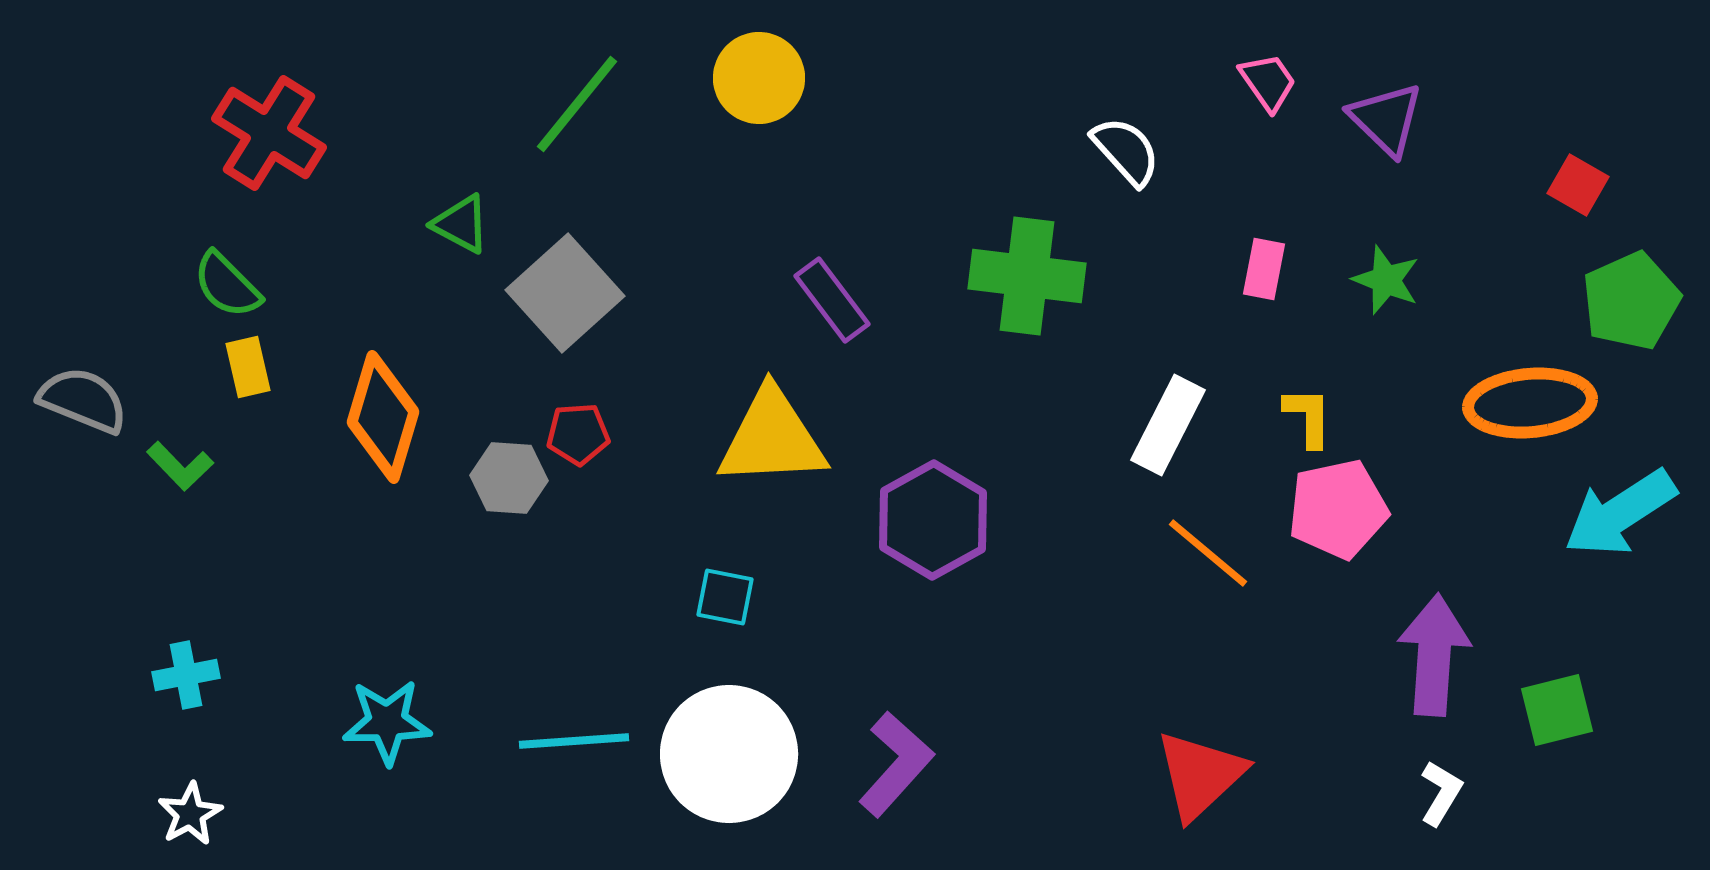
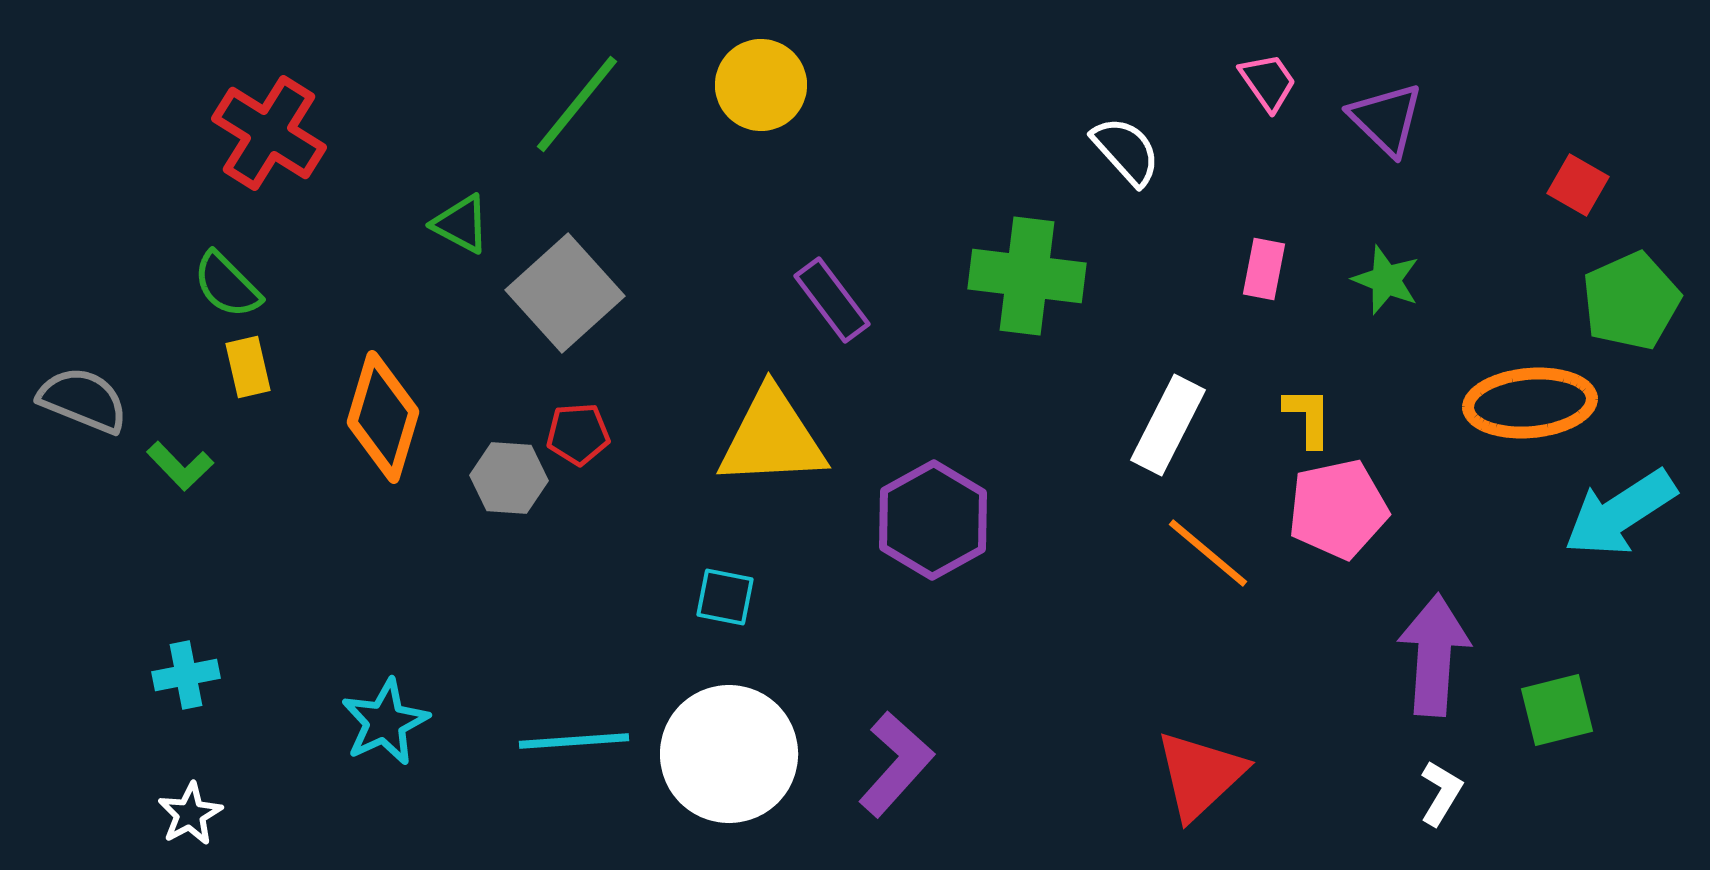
yellow circle: moved 2 px right, 7 px down
cyan star: moved 2 px left; rotated 24 degrees counterclockwise
